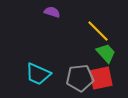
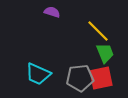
green trapezoid: moved 1 px left; rotated 20 degrees clockwise
